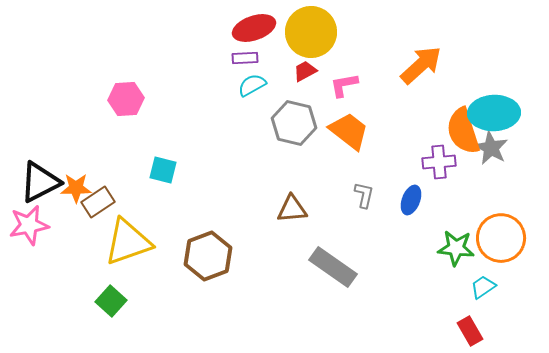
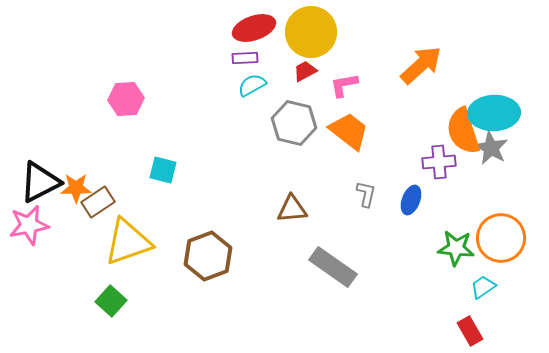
gray L-shape: moved 2 px right, 1 px up
